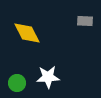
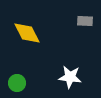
white star: moved 22 px right; rotated 10 degrees clockwise
